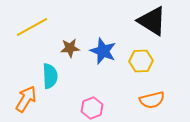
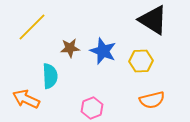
black triangle: moved 1 px right, 1 px up
yellow line: rotated 16 degrees counterclockwise
orange arrow: rotated 96 degrees counterclockwise
